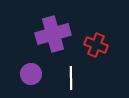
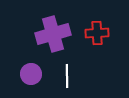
red cross: moved 1 px right, 12 px up; rotated 25 degrees counterclockwise
white line: moved 4 px left, 2 px up
